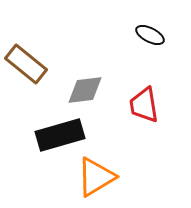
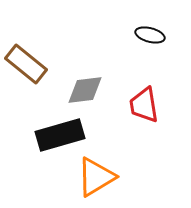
black ellipse: rotated 12 degrees counterclockwise
